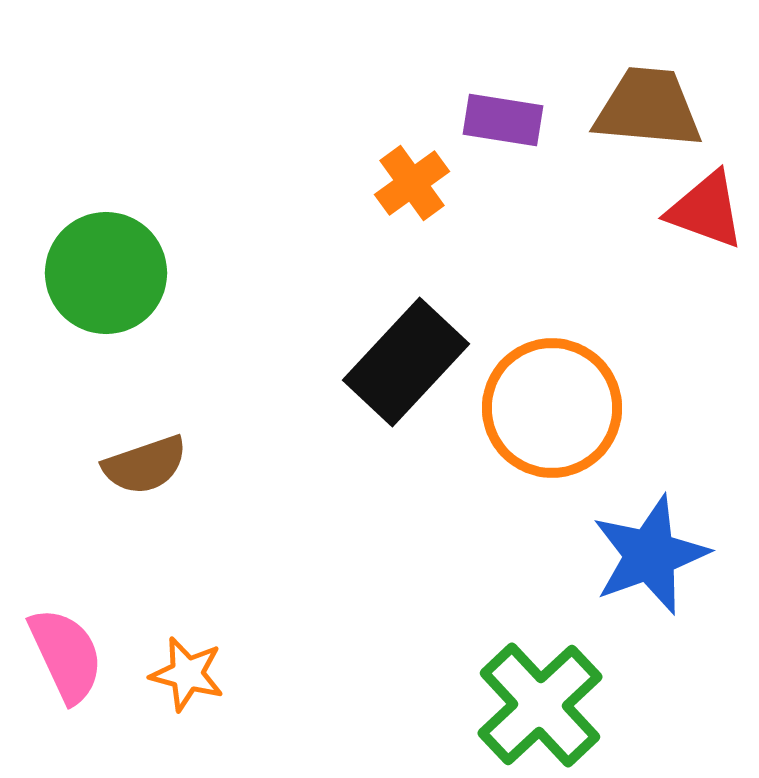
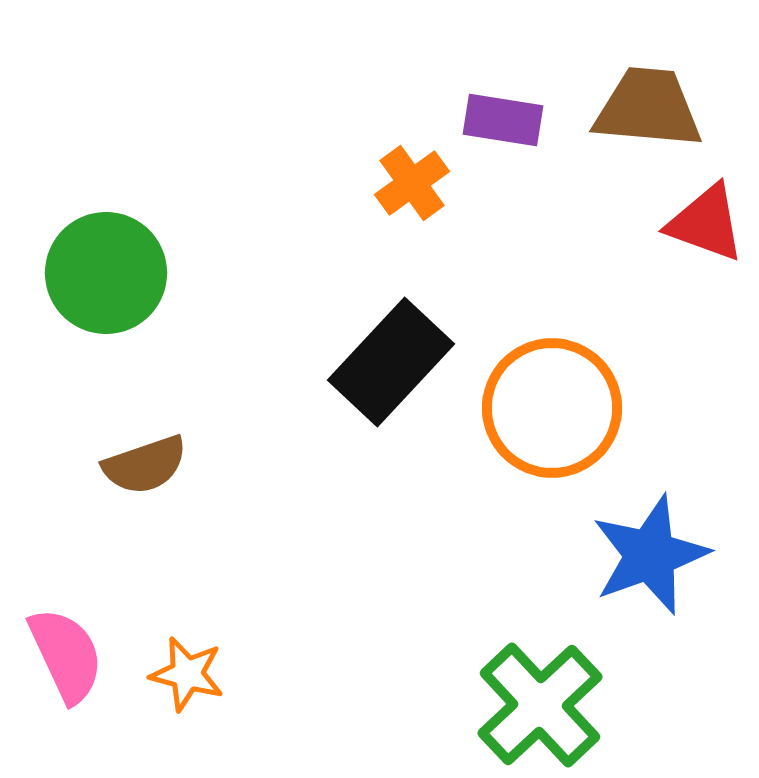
red triangle: moved 13 px down
black rectangle: moved 15 px left
